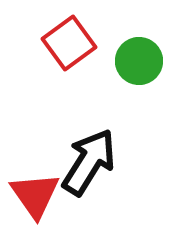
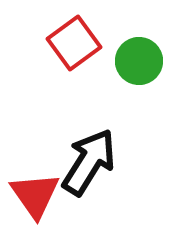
red square: moved 5 px right
